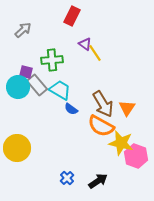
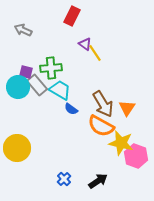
gray arrow: rotated 114 degrees counterclockwise
green cross: moved 1 px left, 8 px down
blue cross: moved 3 px left, 1 px down
